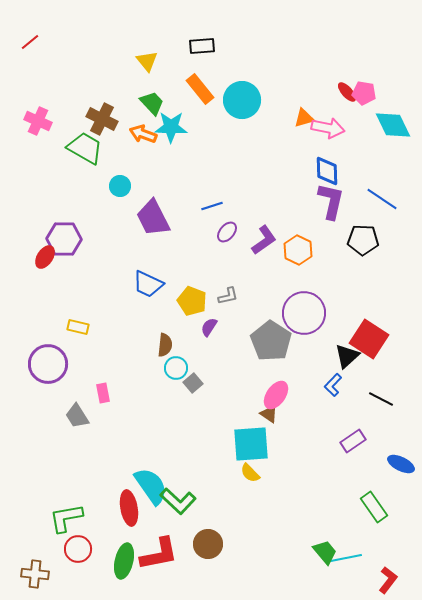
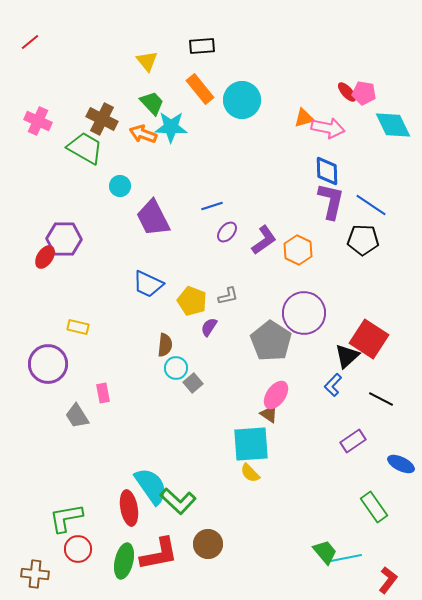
blue line at (382, 199): moved 11 px left, 6 px down
